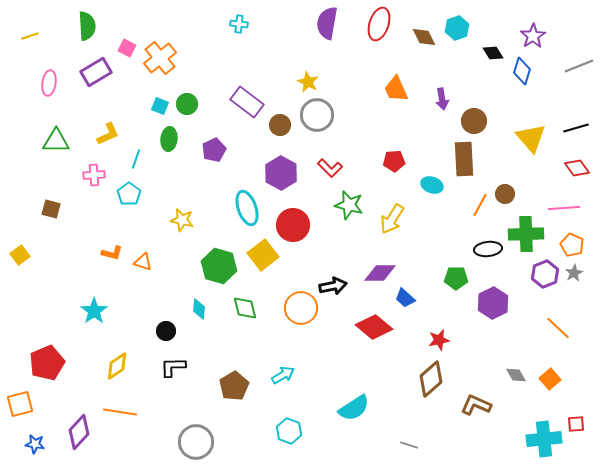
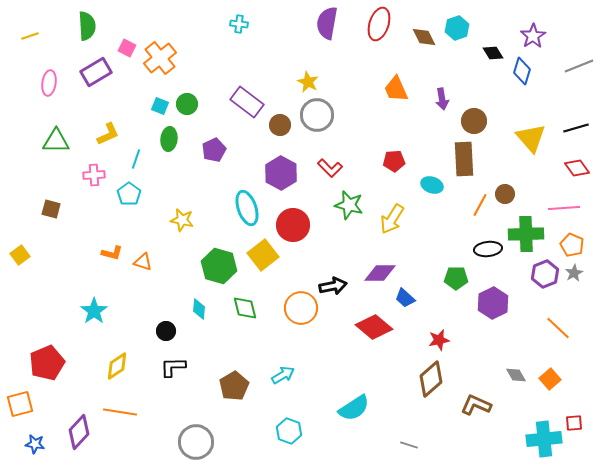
red square at (576, 424): moved 2 px left, 1 px up
